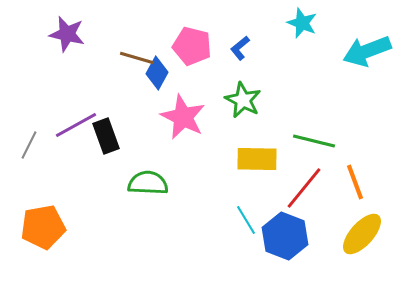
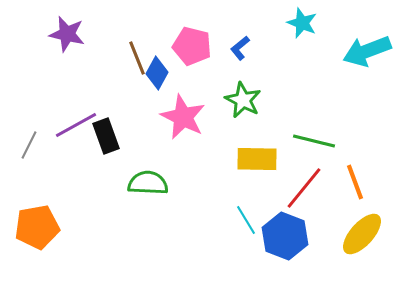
brown line: rotated 52 degrees clockwise
orange pentagon: moved 6 px left
